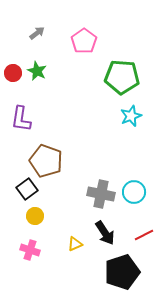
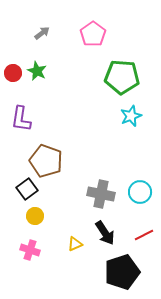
gray arrow: moved 5 px right
pink pentagon: moved 9 px right, 7 px up
cyan circle: moved 6 px right
